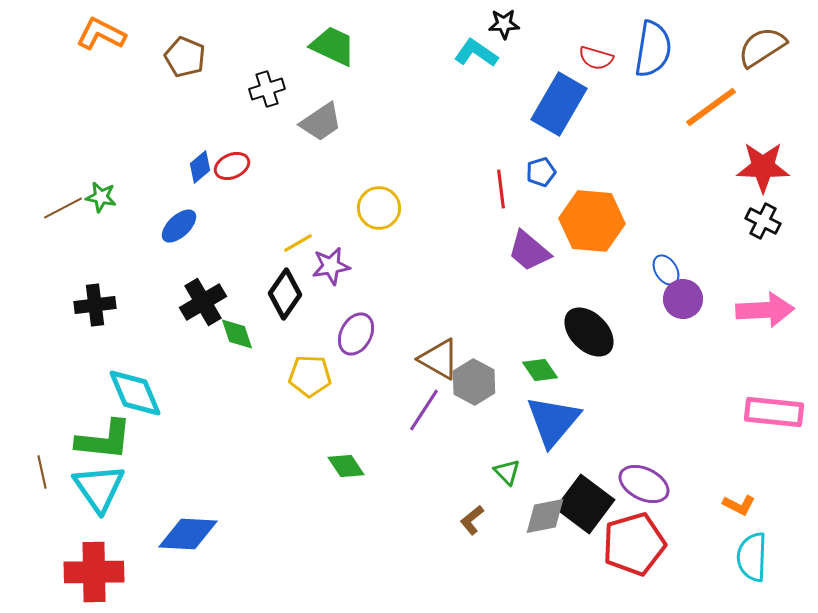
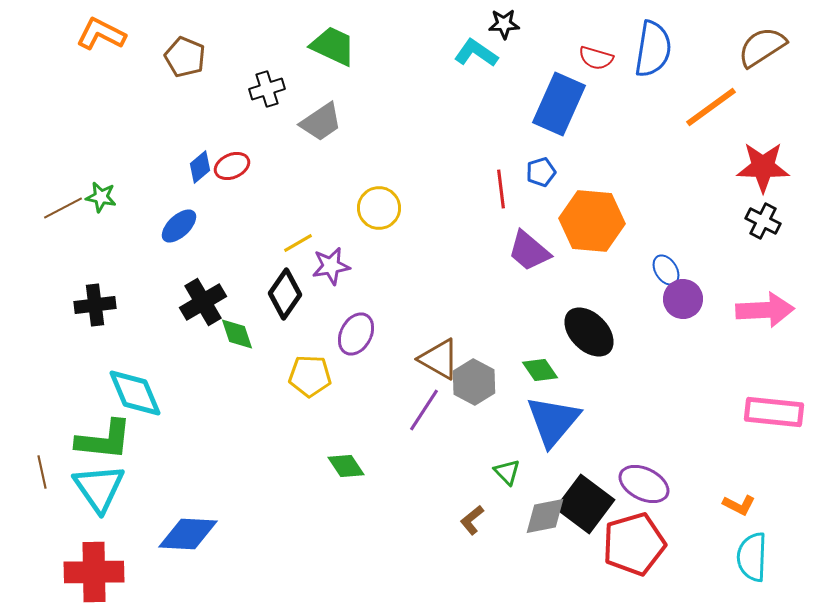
blue rectangle at (559, 104): rotated 6 degrees counterclockwise
